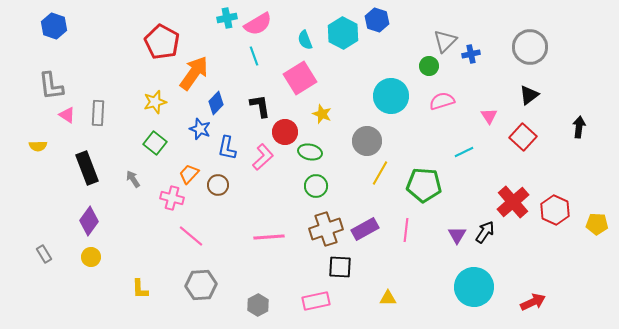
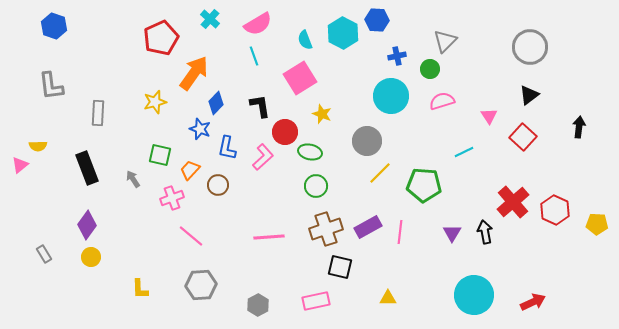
cyan cross at (227, 18): moved 17 px left, 1 px down; rotated 36 degrees counterclockwise
blue hexagon at (377, 20): rotated 15 degrees counterclockwise
red pentagon at (162, 42): moved 1 px left, 4 px up; rotated 20 degrees clockwise
blue cross at (471, 54): moved 74 px left, 2 px down
green circle at (429, 66): moved 1 px right, 3 px down
pink triangle at (67, 115): moved 47 px left, 50 px down; rotated 48 degrees clockwise
green square at (155, 143): moved 5 px right, 12 px down; rotated 25 degrees counterclockwise
yellow line at (380, 173): rotated 15 degrees clockwise
orange trapezoid at (189, 174): moved 1 px right, 4 px up
pink cross at (172, 198): rotated 35 degrees counterclockwise
purple diamond at (89, 221): moved 2 px left, 4 px down
purple rectangle at (365, 229): moved 3 px right, 2 px up
pink line at (406, 230): moved 6 px left, 2 px down
black arrow at (485, 232): rotated 45 degrees counterclockwise
purple triangle at (457, 235): moved 5 px left, 2 px up
black square at (340, 267): rotated 10 degrees clockwise
cyan circle at (474, 287): moved 8 px down
